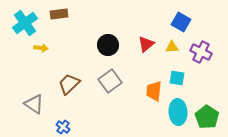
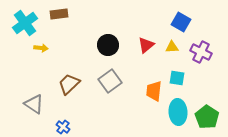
red triangle: moved 1 px down
